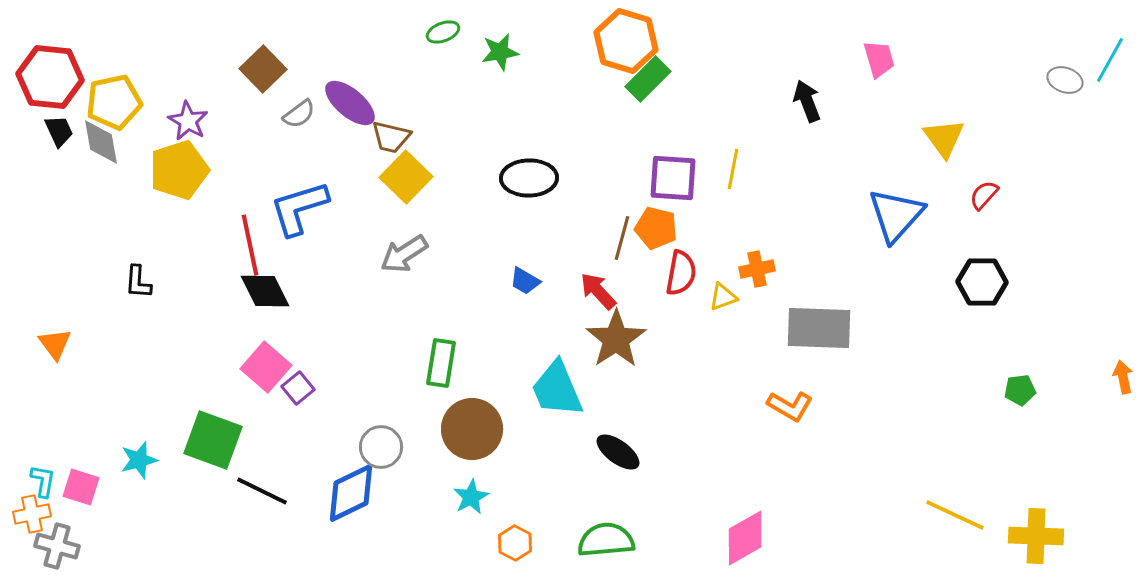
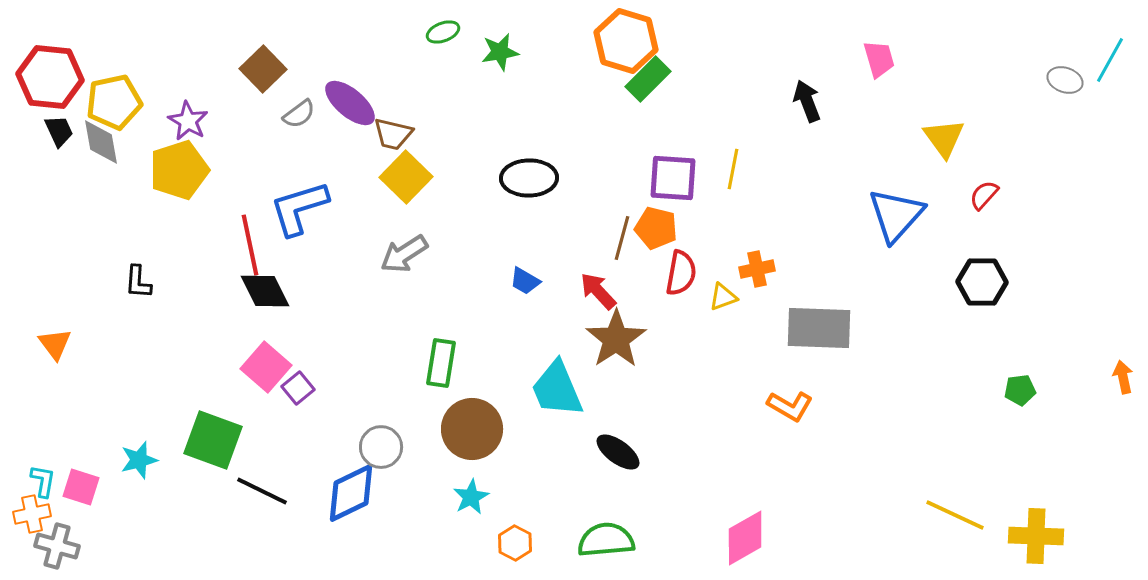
brown trapezoid at (391, 137): moved 2 px right, 3 px up
